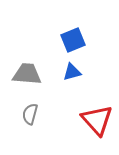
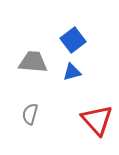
blue square: rotated 15 degrees counterclockwise
gray trapezoid: moved 6 px right, 12 px up
